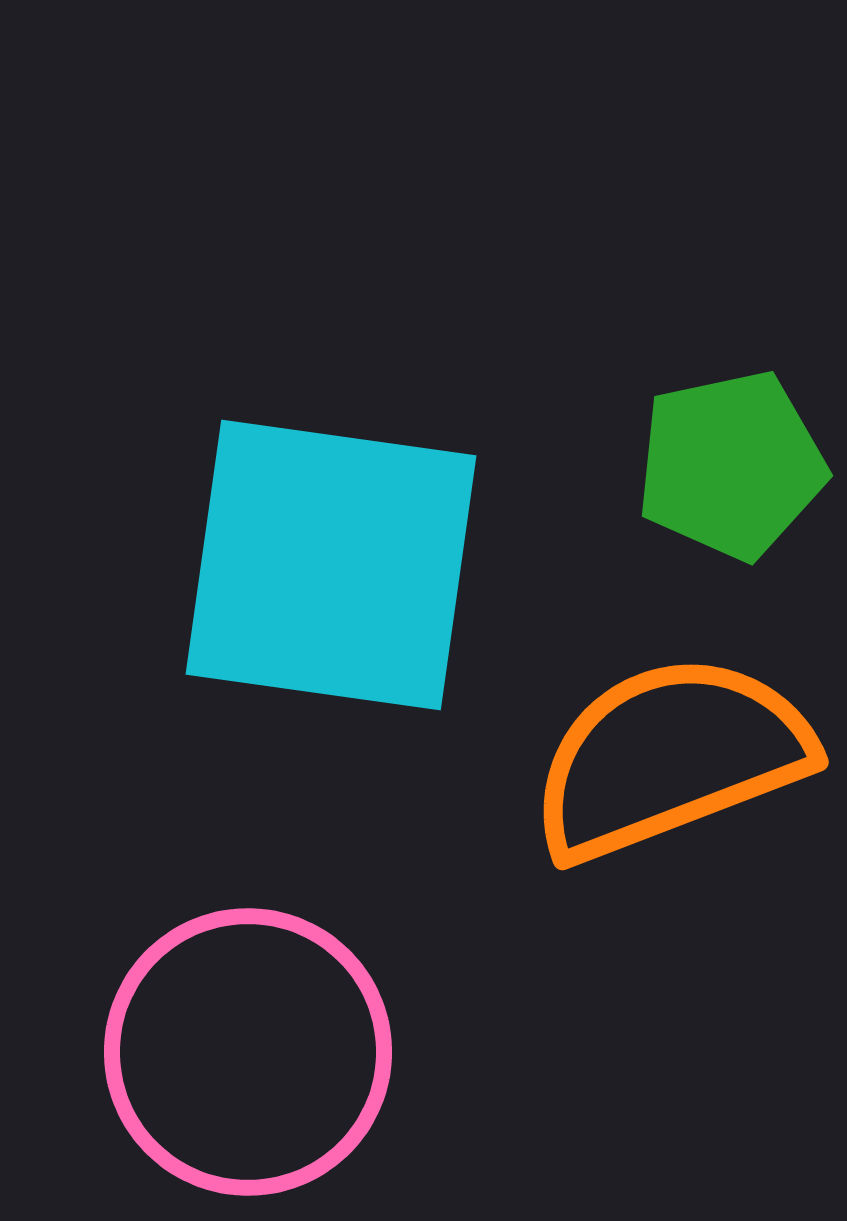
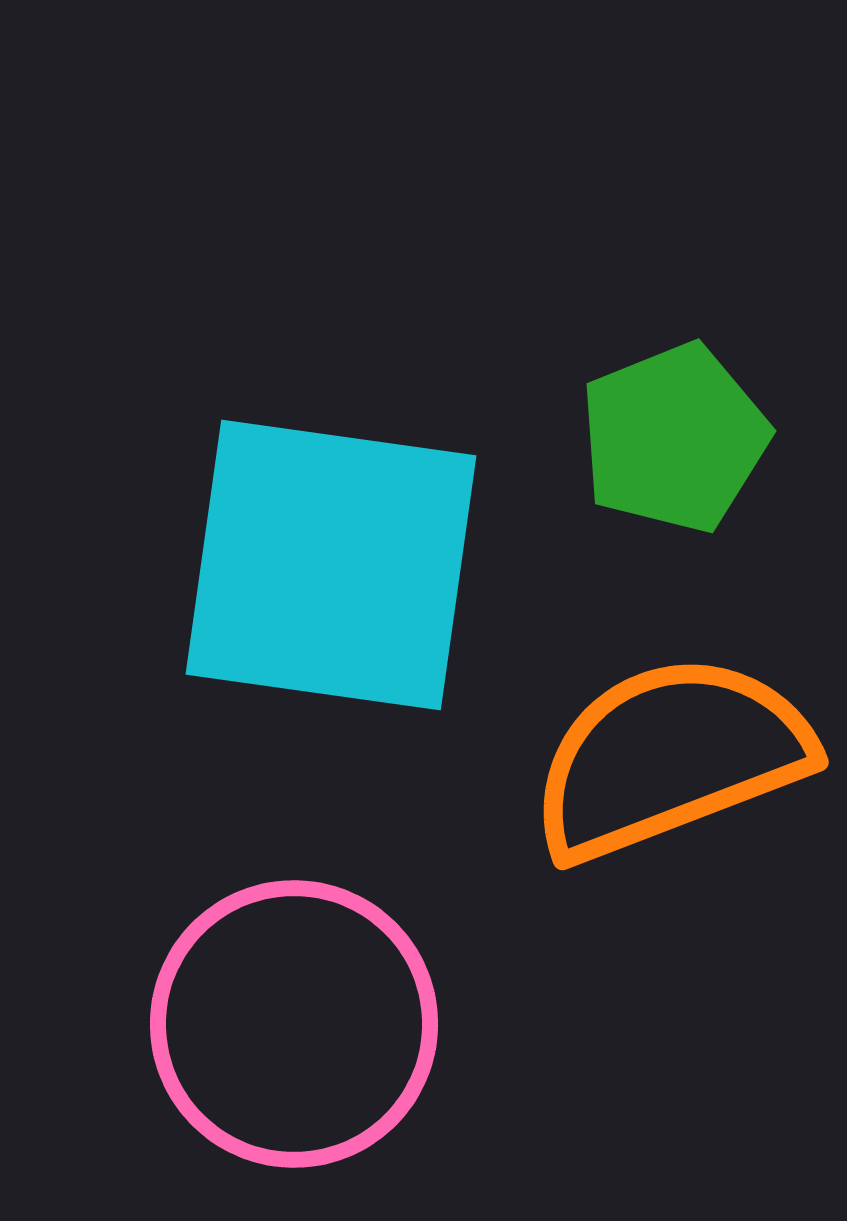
green pentagon: moved 57 px left, 27 px up; rotated 10 degrees counterclockwise
pink circle: moved 46 px right, 28 px up
